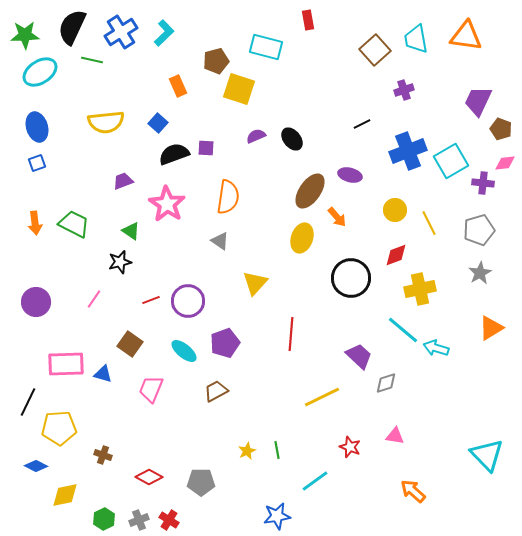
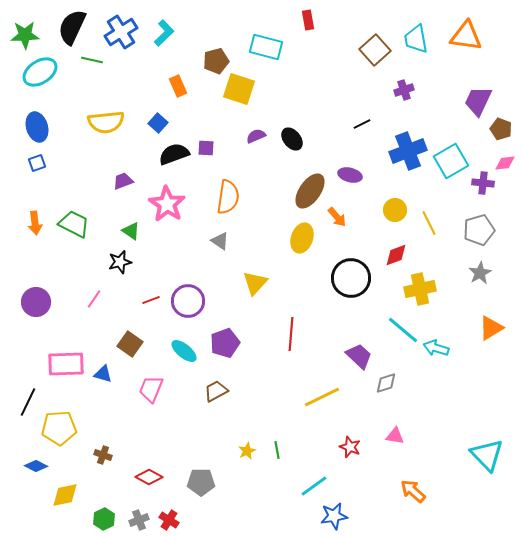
cyan line at (315, 481): moved 1 px left, 5 px down
blue star at (277, 516): moved 57 px right
